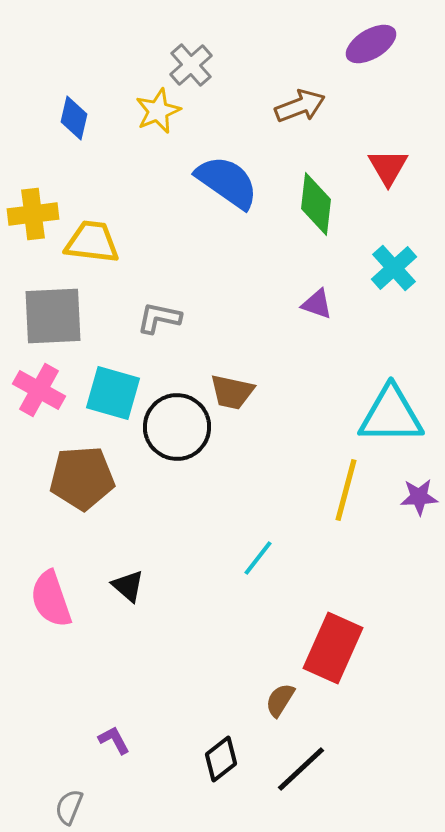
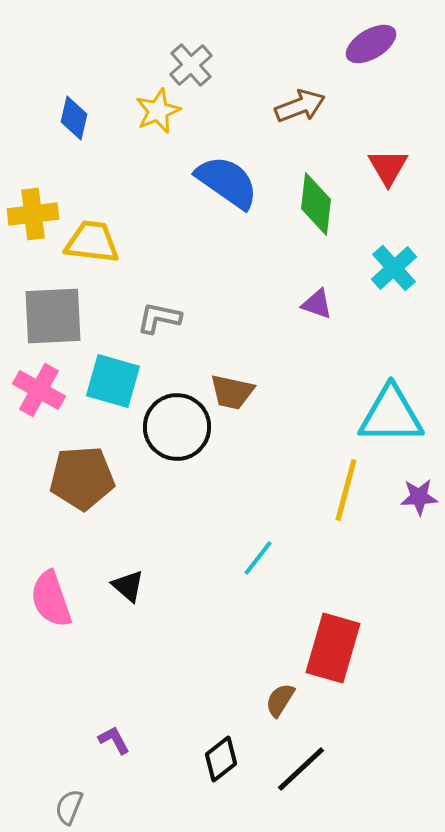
cyan square: moved 12 px up
red rectangle: rotated 8 degrees counterclockwise
